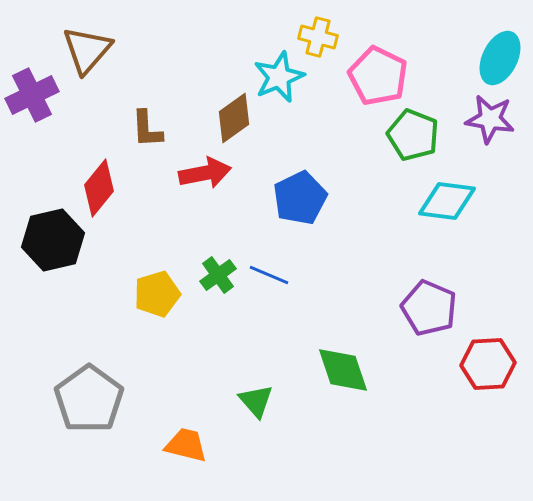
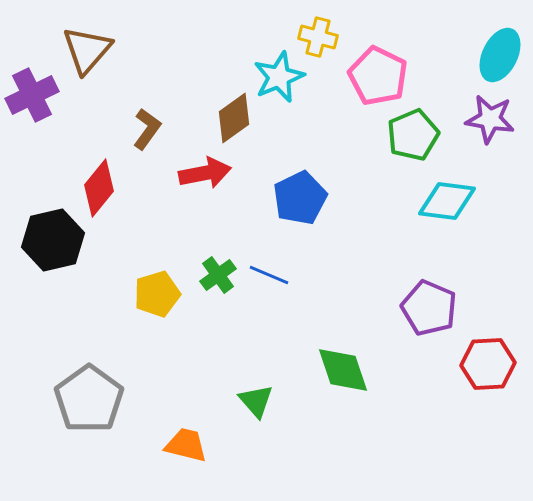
cyan ellipse: moved 3 px up
brown L-shape: rotated 141 degrees counterclockwise
green pentagon: rotated 27 degrees clockwise
